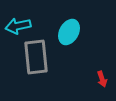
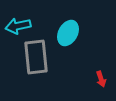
cyan ellipse: moved 1 px left, 1 px down
red arrow: moved 1 px left
